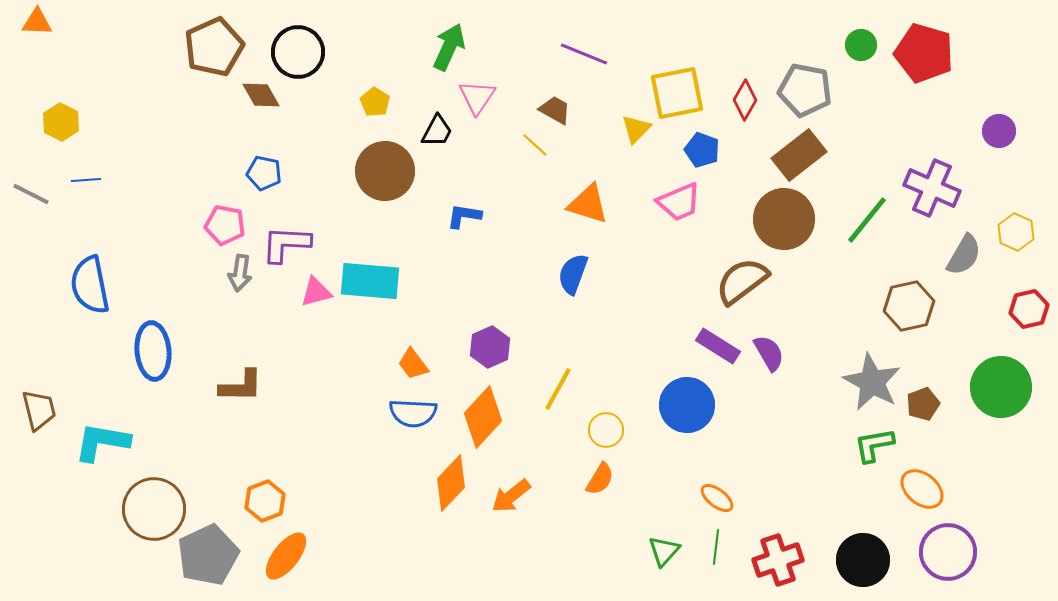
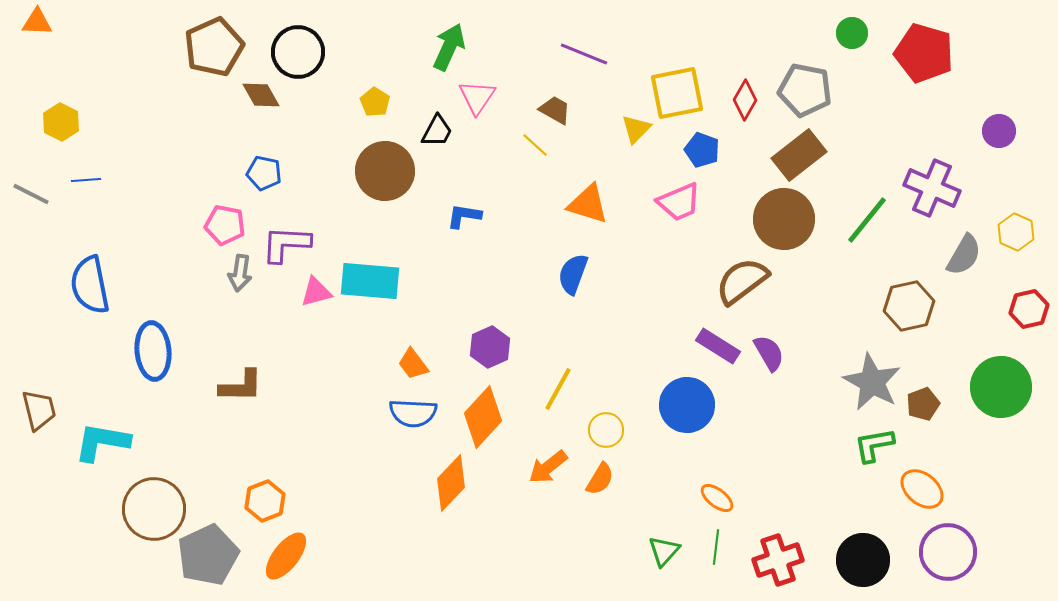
green circle at (861, 45): moved 9 px left, 12 px up
orange arrow at (511, 496): moved 37 px right, 29 px up
